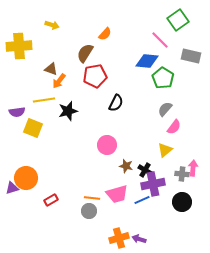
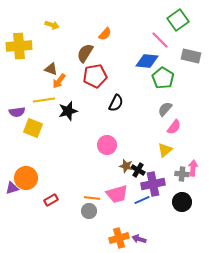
black cross: moved 7 px left
